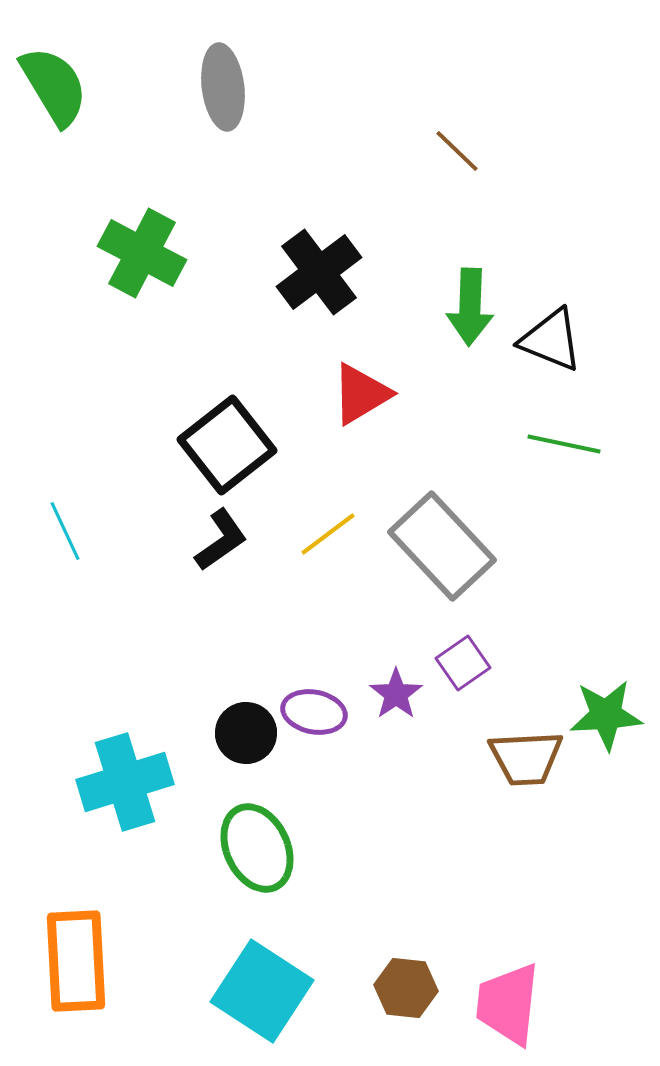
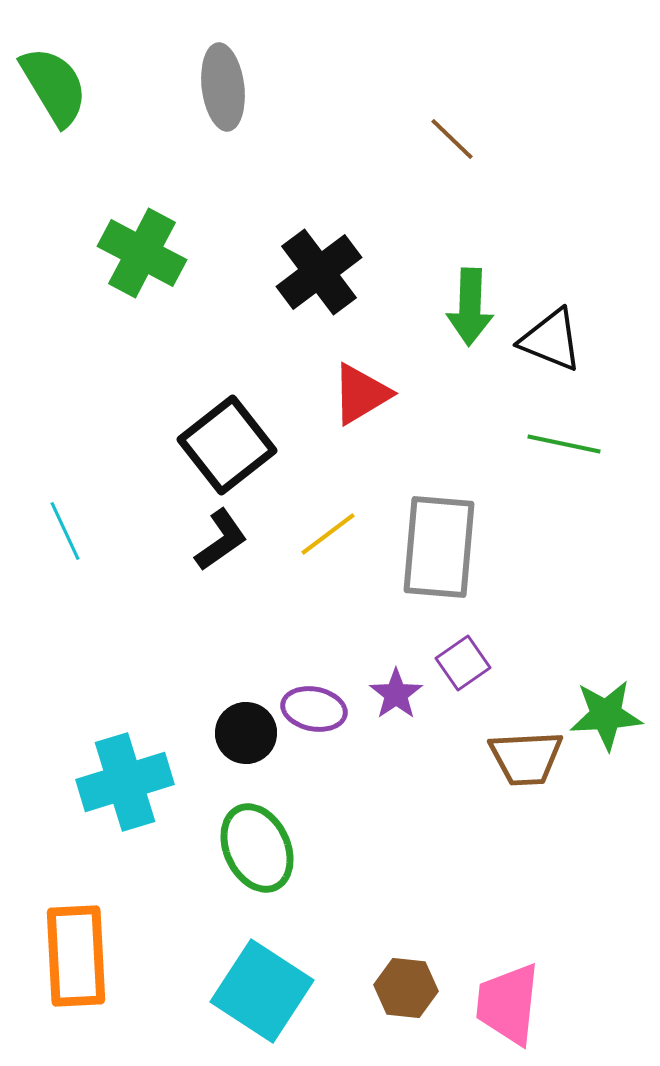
brown line: moved 5 px left, 12 px up
gray rectangle: moved 3 px left, 1 px down; rotated 48 degrees clockwise
purple ellipse: moved 3 px up
orange rectangle: moved 5 px up
